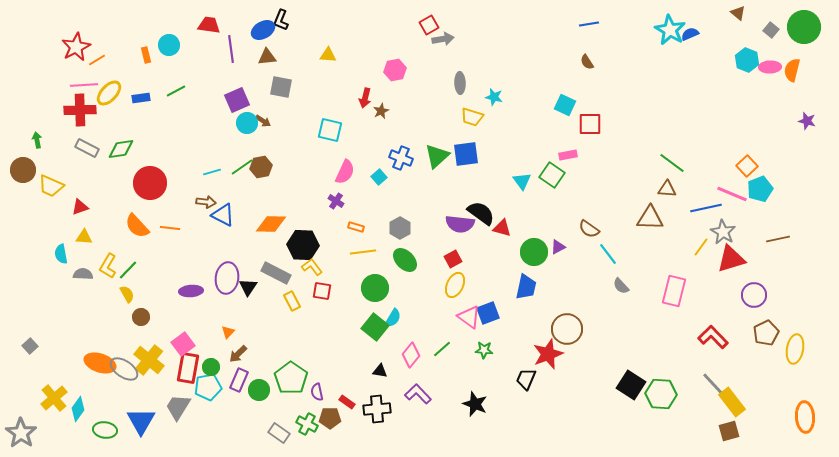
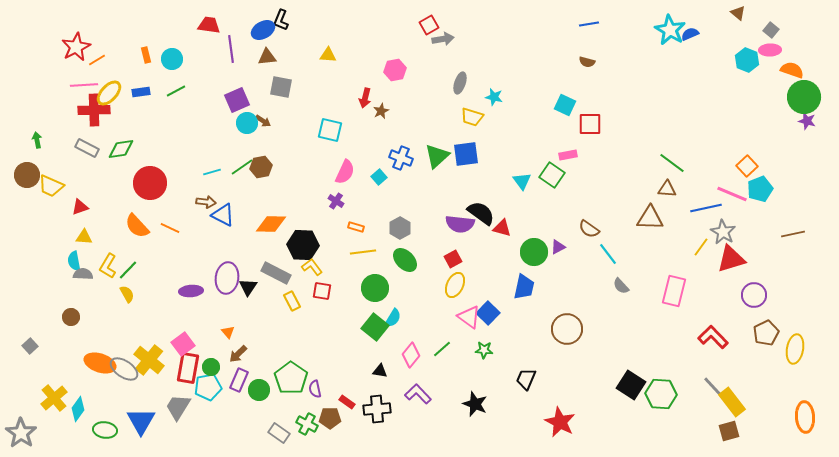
green circle at (804, 27): moved 70 px down
cyan circle at (169, 45): moved 3 px right, 14 px down
brown semicircle at (587, 62): rotated 42 degrees counterclockwise
pink ellipse at (770, 67): moved 17 px up
orange semicircle at (792, 70): rotated 95 degrees clockwise
gray ellipse at (460, 83): rotated 20 degrees clockwise
blue rectangle at (141, 98): moved 6 px up
red cross at (80, 110): moved 14 px right
brown circle at (23, 170): moved 4 px right, 5 px down
orange line at (170, 228): rotated 18 degrees clockwise
brown line at (778, 239): moved 15 px right, 5 px up
cyan semicircle at (61, 254): moved 13 px right, 7 px down
blue trapezoid at (526, 287): moved 2 px left
blue square at (488, 313): rotated 25 degrees counterclockwise
brown circle at (141, 317): moved 70 px left
orange triangle at (228, 332): rotated 24 degrees counterclockwise
red star at (548, 354): moved 12 px right, 68 px down; rotated 24 degrees counterclockwise
gray line at (714, 385): moved 1 px right, 4 px down
purple semicircle at (317, 392): moved 2 px left, 3 px up
